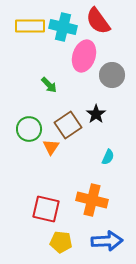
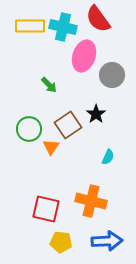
red semicircle: moved 2 px up
orange cross: moved 1 px left, 1 px down
